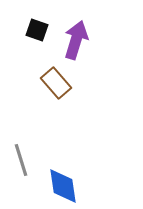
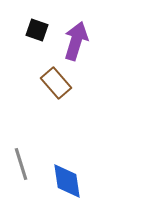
purple arrow: moved 1 px down
gray line: moved 4 px down
blue diamond: moved 4 px right, 5 px up
